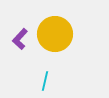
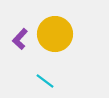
cyan line: rotated 66 degrees counterclockwise
